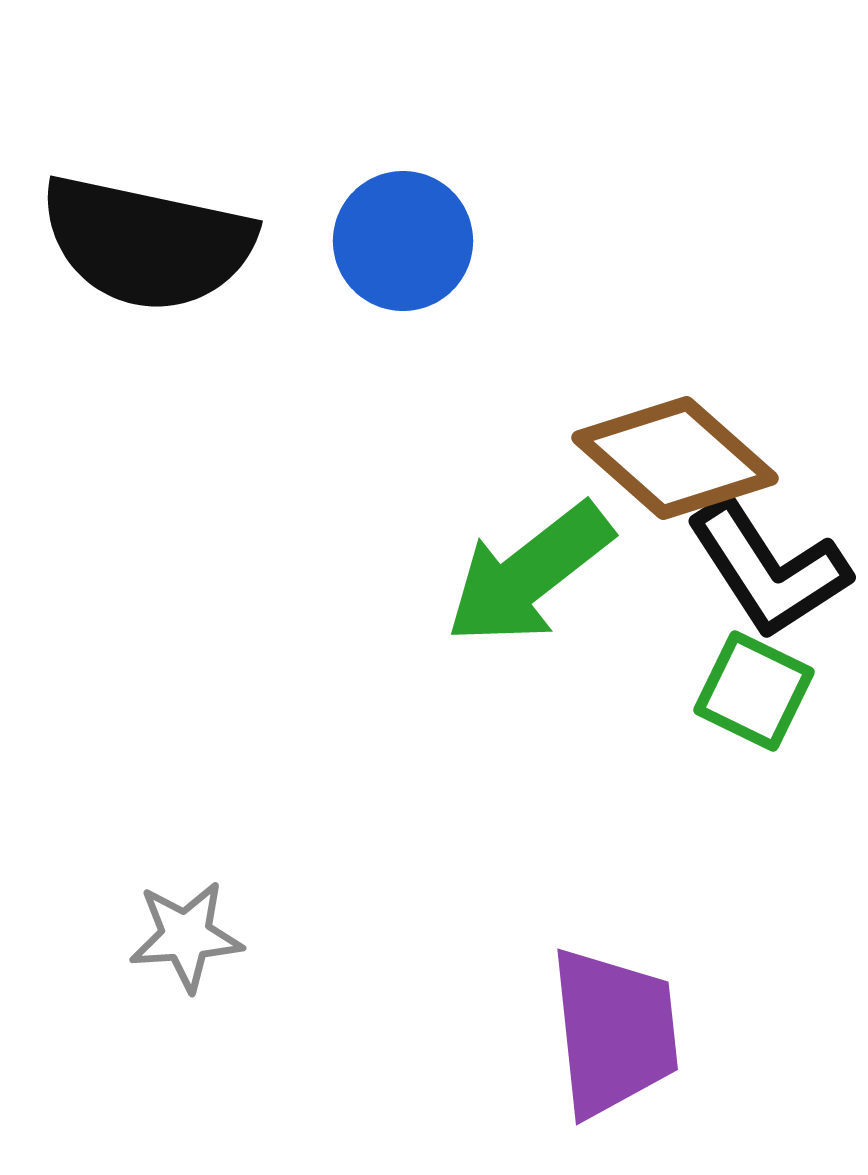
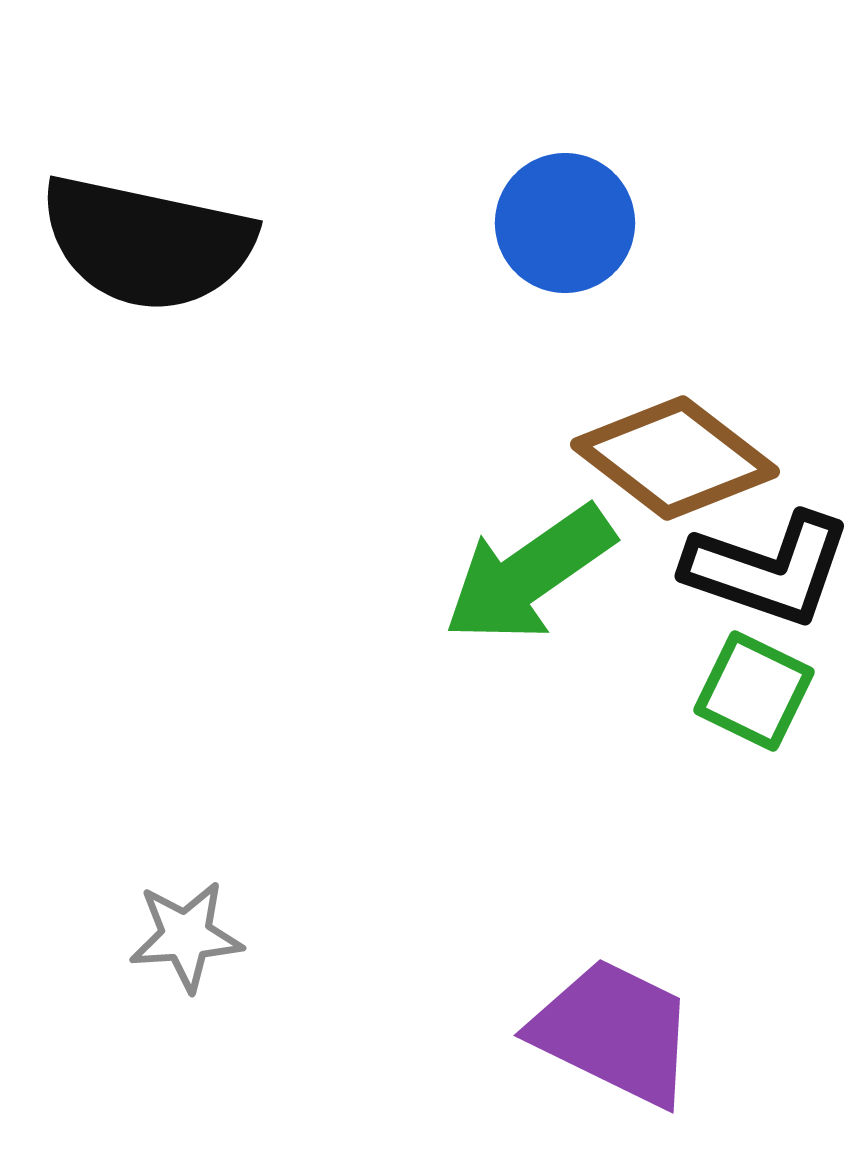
blue circle: moved 162 px right, 18 px up
brown diamond: rotated 4 degrees counterclockwise
black L-shape: rotated 38 degrees counterclockwise
green arrow: rotated 3 degrees clockwise
purple trapezoid: rotated 58 degrees counterclockwise
